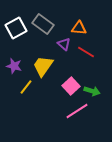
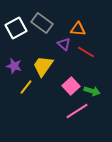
gray rectangle: moved 1 px left, 1 px up
orange triangle: moved 1 px left, 1 px down
